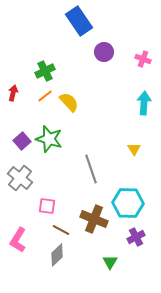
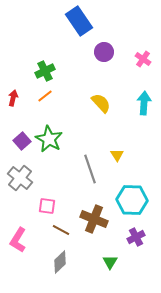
pink cross: rotated 14 degrees clockwise
red arrow: moved 5 px down
yellow semicircle: moved 32 px right, 1 px down
green star: rotated 12 degrees clockwise
yellow triangle: moved 17 px left, 6 px down
gray line: moved 1 px left
cyan hexagon: moved 4 px right, 3 px up
gray diamond: moved 3 px right, 7 px down
